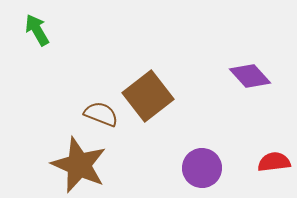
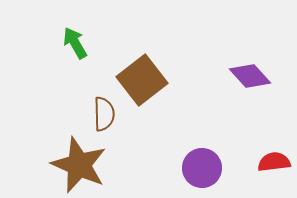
green arrow: moved 38 px right, 13 px down
brown square: moved 6 px left, 16 px up
brown semicircle: moved 3 px right; rotated 68 degrees clockwise
